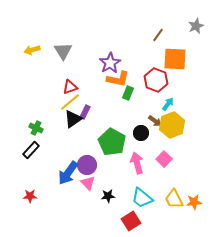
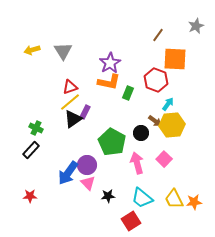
orange L-shape: moved 9 px left, 3 px down
yellow hexagon: rotated 15 degrees clockwise
